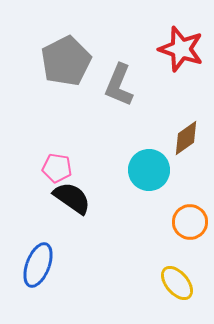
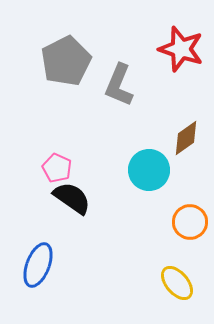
pink pentagon: rotated 16 degrees clockwise
